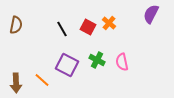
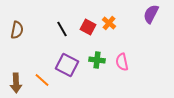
brown semicircle: moved 1 px right, 5 px down
green cross: rotated 21 degrees counterclockwise
